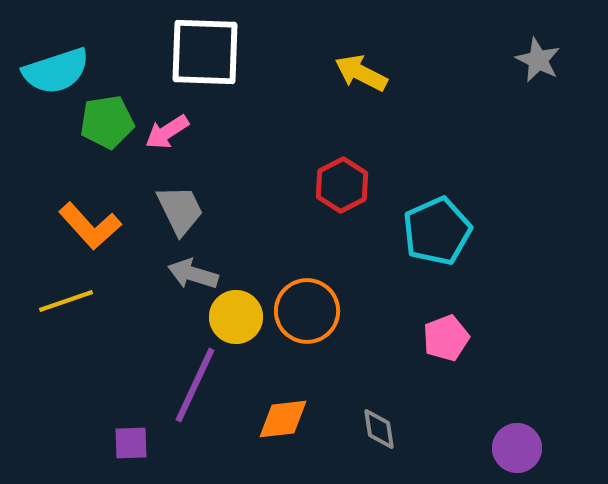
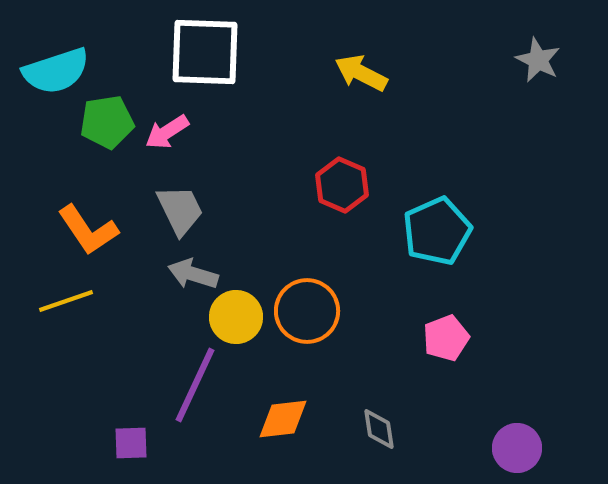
red hexagon: rotated 10 degrees counterclockwise
orange L-shape: moved 2 px left, 4 px down; rotated 8 degrees clockwise
